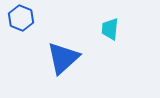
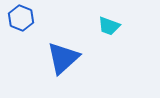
cyan trapezoid: moved 1 px left, 3 px up; rotated 75 degrees counterclockwise
